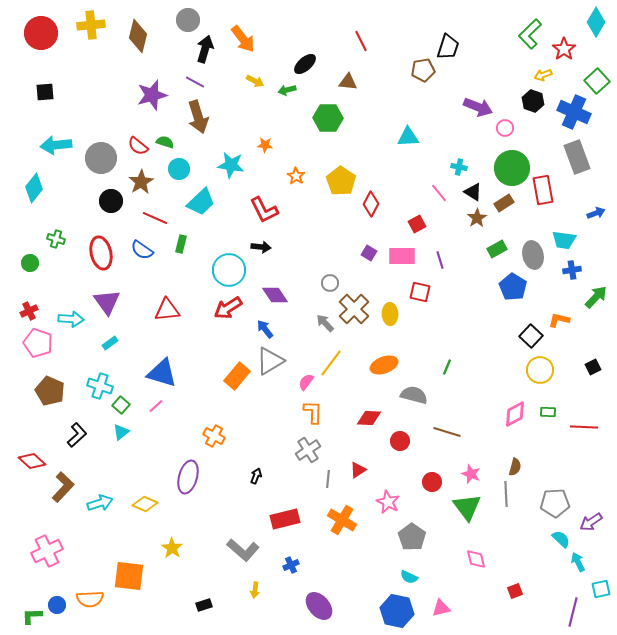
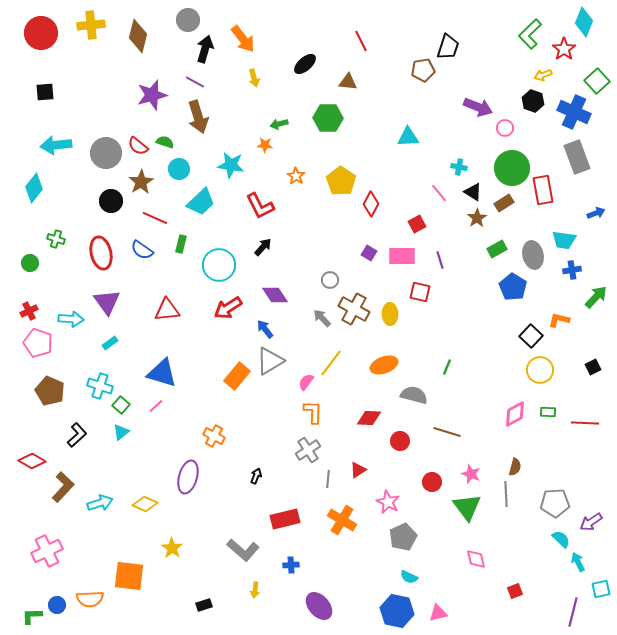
cyan diamond at (596, 22): moved 12 px left; rotated 8 degrees counterclockwise
yellow arrow at (255, 81): moved 1 px left, 3 px up; rotated 48 degrees clockwise
green arrow at (287, 90): moved 8 px left, 34 px down
gray circle at (101, 158): moved 5 px right, 5 px up
red L-shape at (264, 210): moved 4 px left, 4 px up
black arrow at (261, 247): moved 2 px right; rotated 54 degrees counterclockwise
cyan circle at (229, 270): moved 10 px left, 5 px up
gray circle at (330, 283): moved 3 px up
brown cross at (354, 309): rotated 16 degrees counterclockwise
gray arrow at (325, 323): moved 3 px left, 5 px up
red line at (584, 427): moved 1 px right, 4 px up
red diamond at (32, 461): rotated 12 degrees counterclockwise
gray pentagon at (412, 537): moved 9 px left; rotated 12 degrees clockwise
blue cross at (291, 565): rotated 21 degrees clockwise
pink triangle at (441, 608): moved 3 px left, 5 px down
